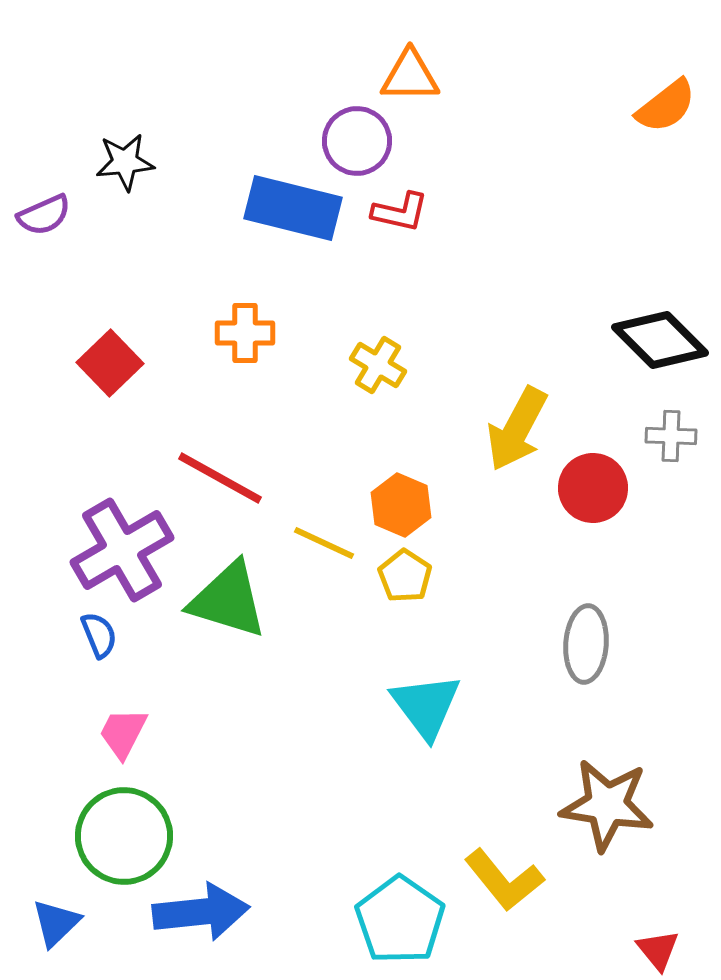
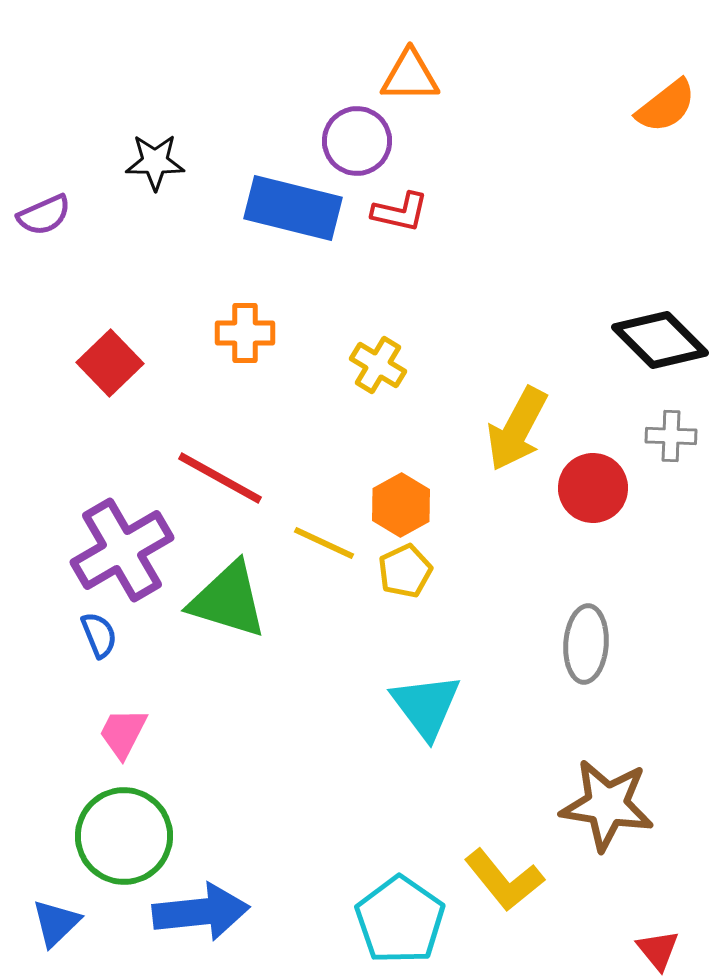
black star: moved 30 px right; rotated 6 degrees clockwise
orange hexagon: rotated 8 degrees clockwise
yellow pentagon: moved 5 px up; rotated 14 degrees clockwise
